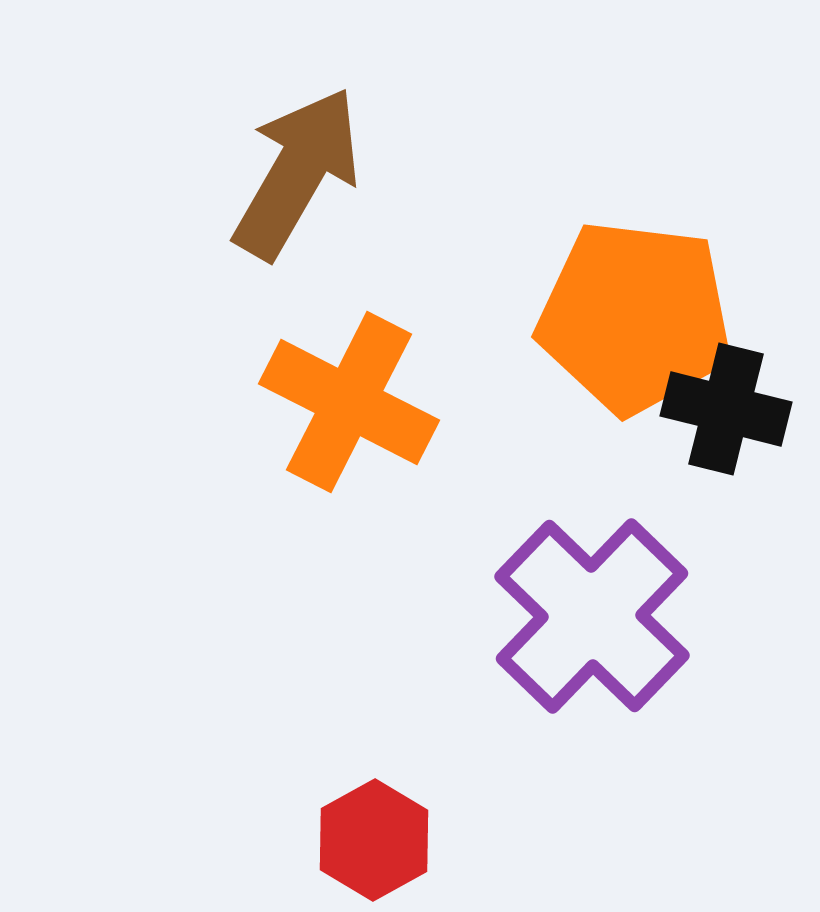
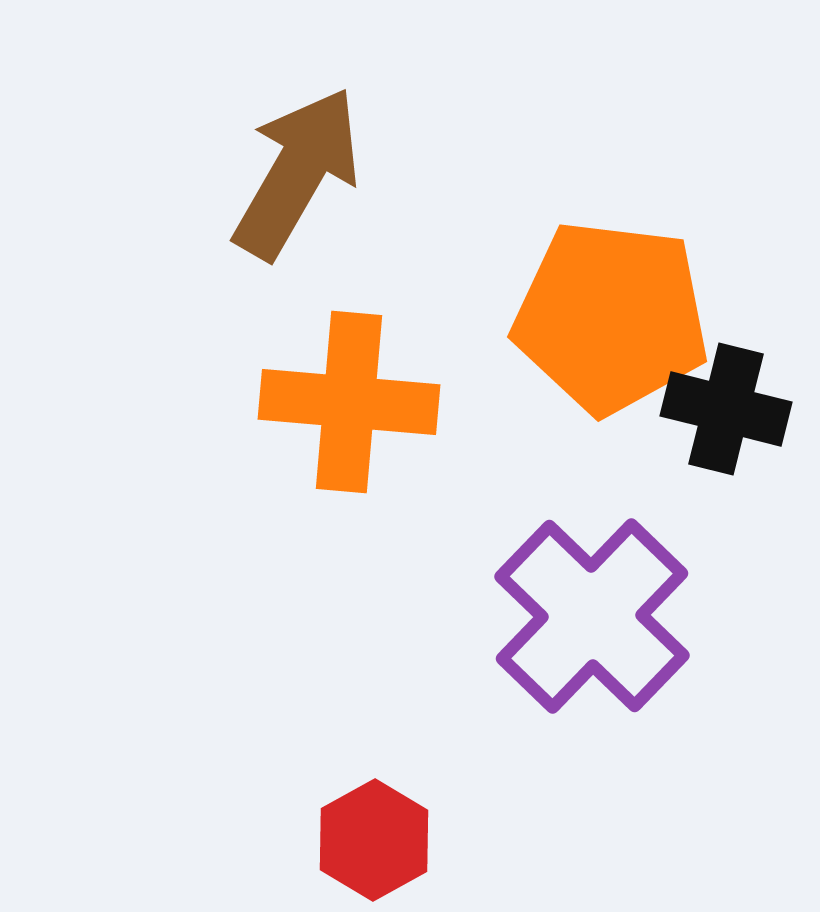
orange pentagon: moved 24 px left
orange cross: rotated 22 degrees counterclockwise
